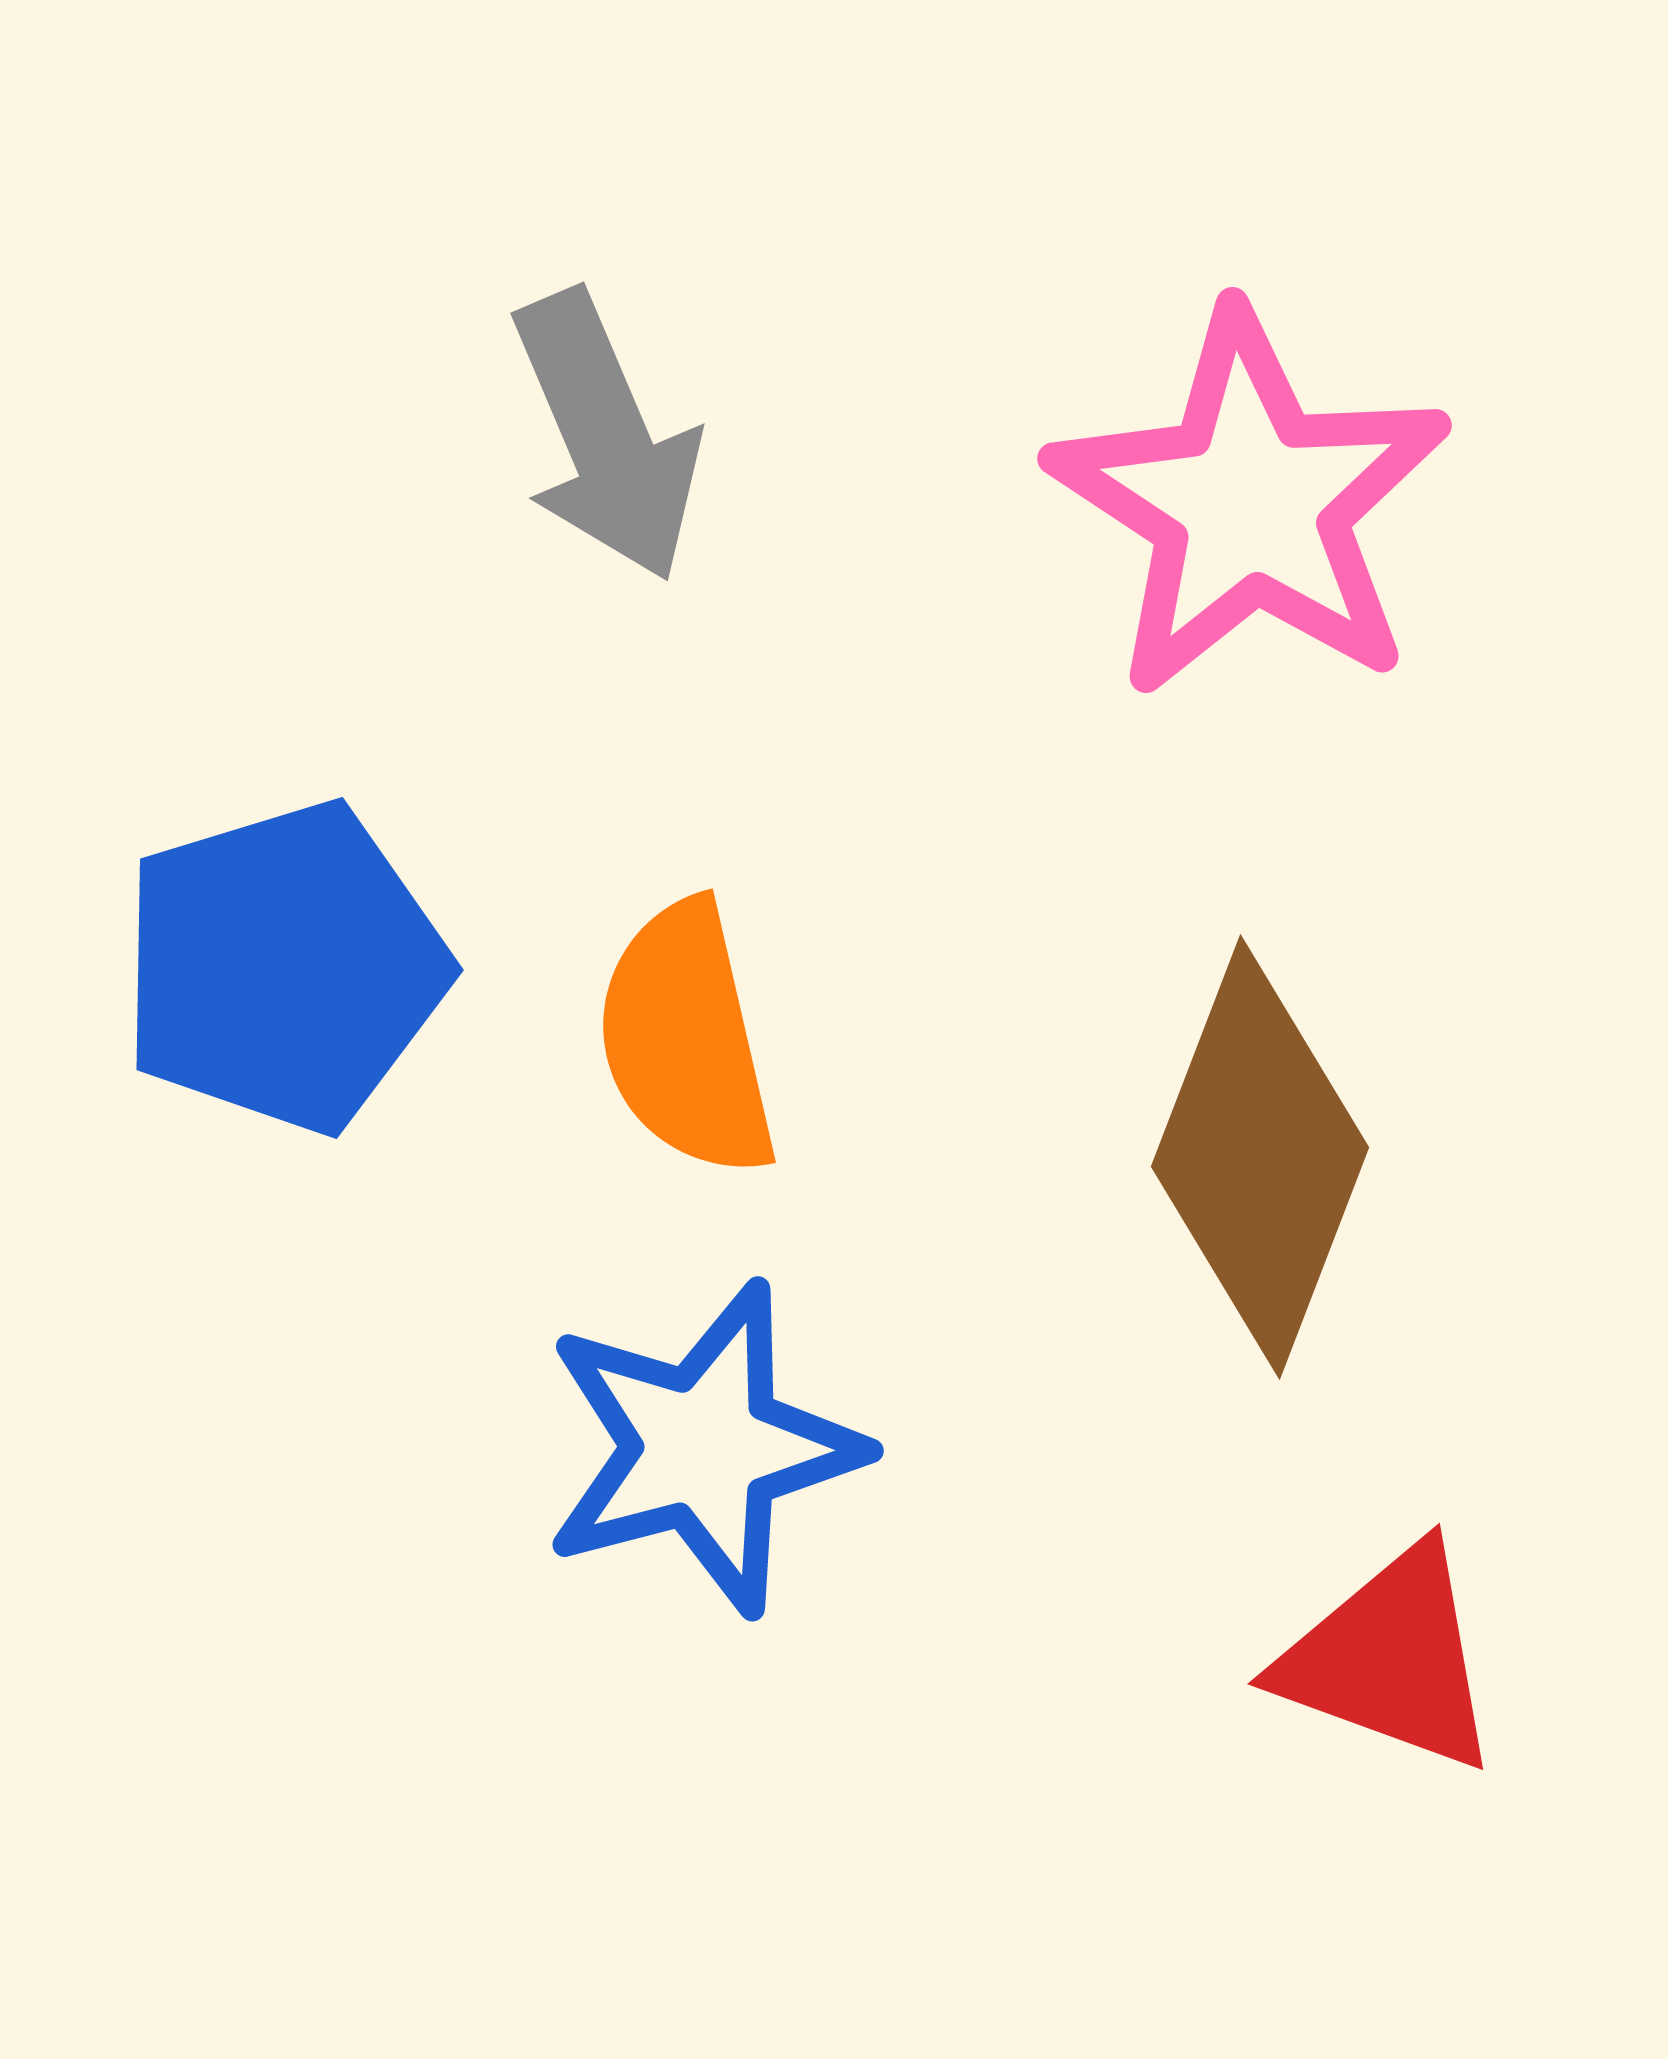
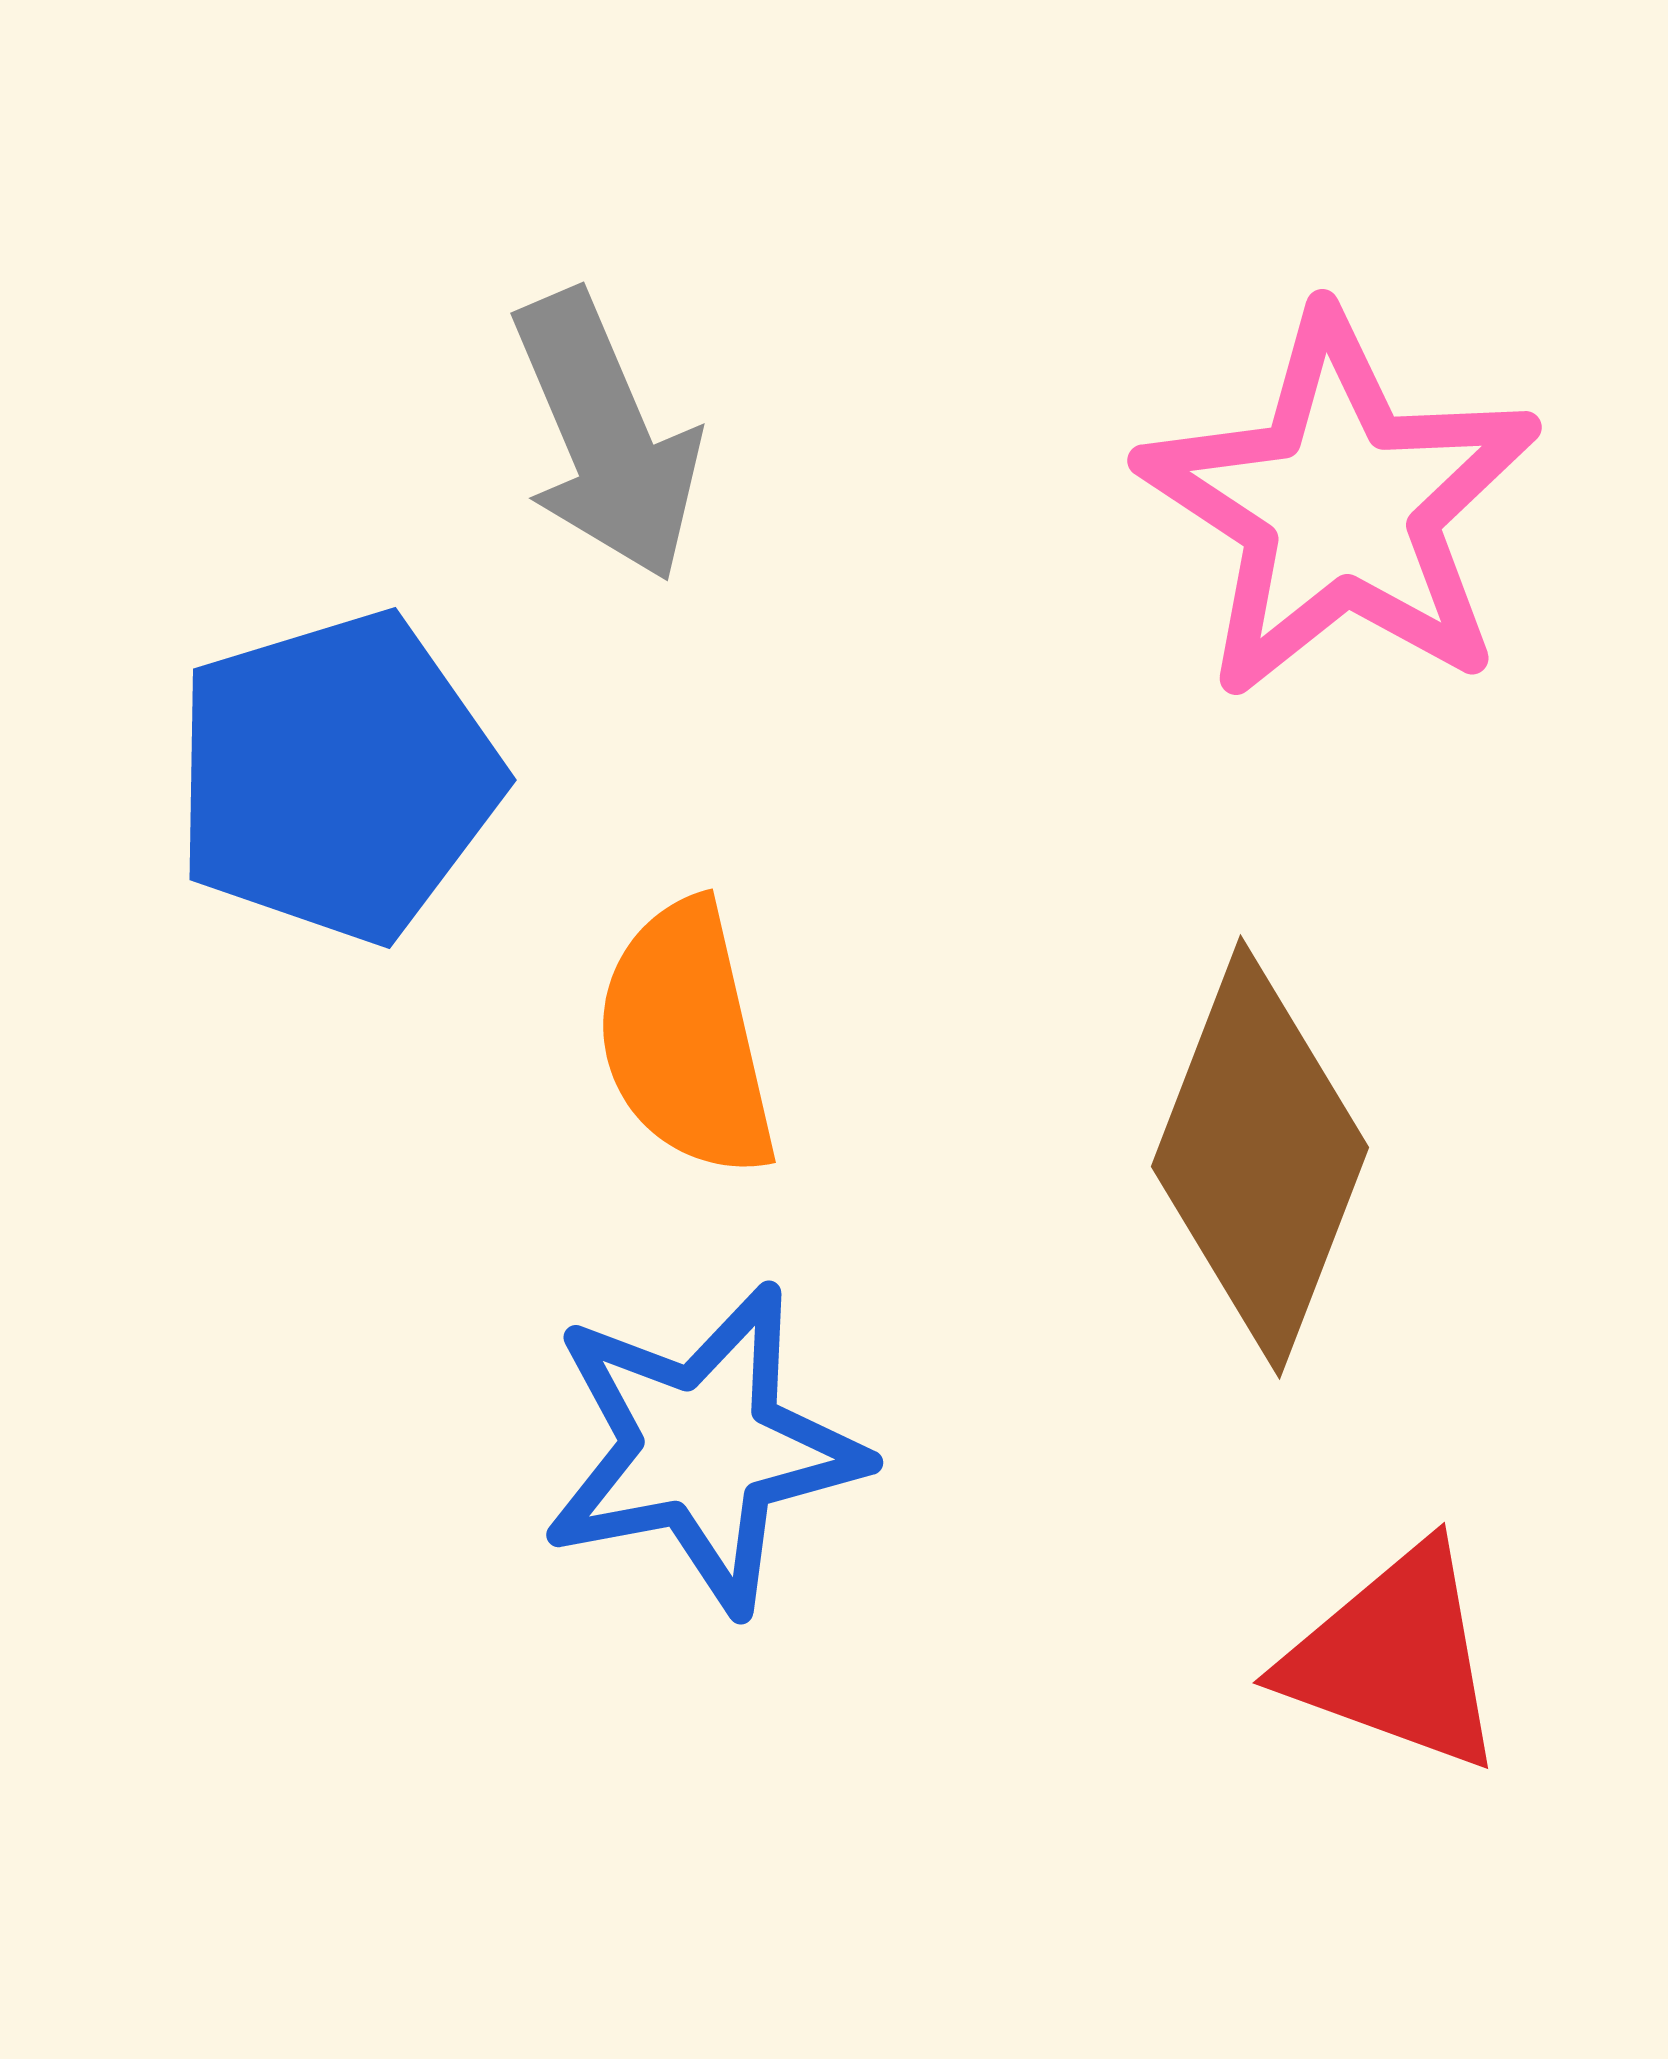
pink star: moved 90 px right, 2 px down
blue pentagon: moved 53 px right, 190 px up
blue star: rotated 4 degrees clockwise
red triangle: moved 5 px right, 1 px up
